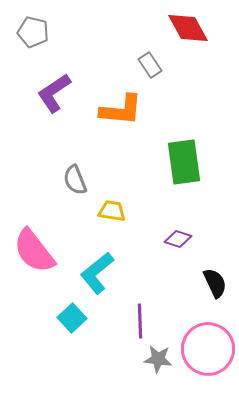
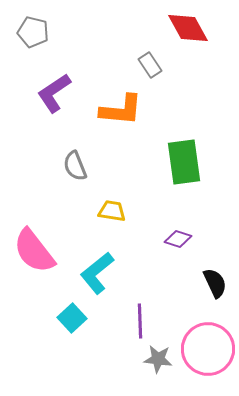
gray semicircle: moved 14 px up
